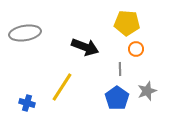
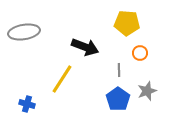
gray ellipse: moved 1 px left, 1 px up
orange circle: moved 4 px right, 4 px down
gray line: moved 1 px left, 1 px down
yellow line: moved 8 px up
blue pentagon: moved 1 px right, 1 px down
blue cross: moved 1 px down
